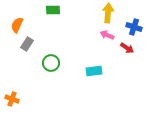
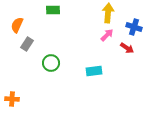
pink arrow: rotated 112 degrees clockwise
orange cross: rotated 16 degrees counterclockwise
